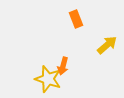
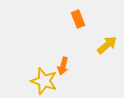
orange rectangle: moved 2 px right
yellow star: moved 4 px left, 2 px down
